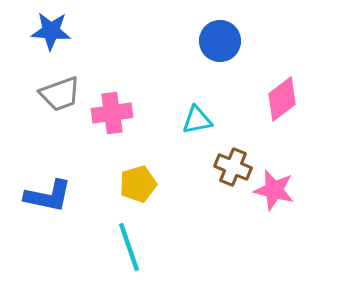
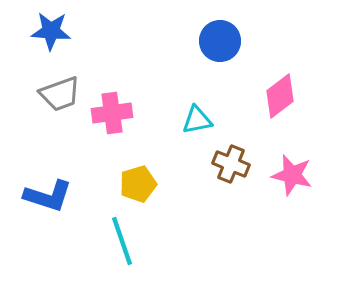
pink diamond: moved 2 px left, 3 px up
brown cross: moved 2 px left, 3 px up
pink star: moved 18 px right, 15 px up
blue L-shape: rotated 6 degrees clockwise
cyan line: moved 7 px left, 6 px up
